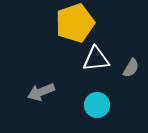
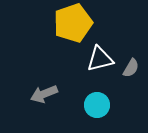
yellow pentagon: moved 2 px left
white triangle: moved 4 px right; rotated 8 degrees counterclockwise
gray arrow: moved 3 px right, 2 px down
